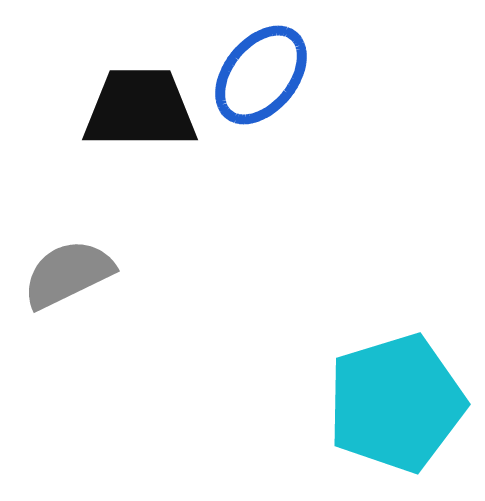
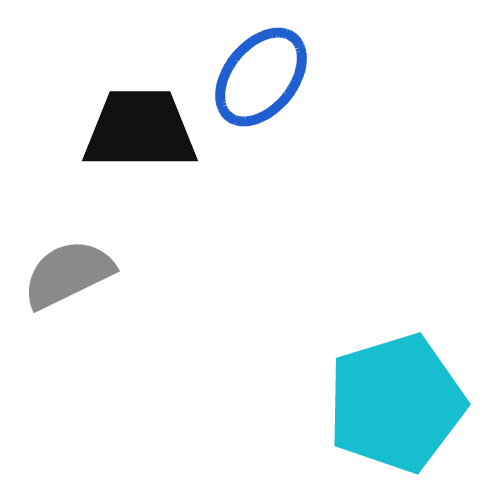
blue ellipse: moved 2 px down
black trapezoid: moved 21 px down
